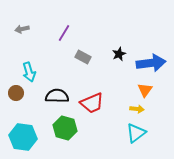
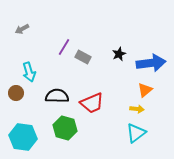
gray arrow: rotated 16 degrees counterclockwise
purple line: moved 14 px down
orange triangle: rotated 14 degrees clockwise
